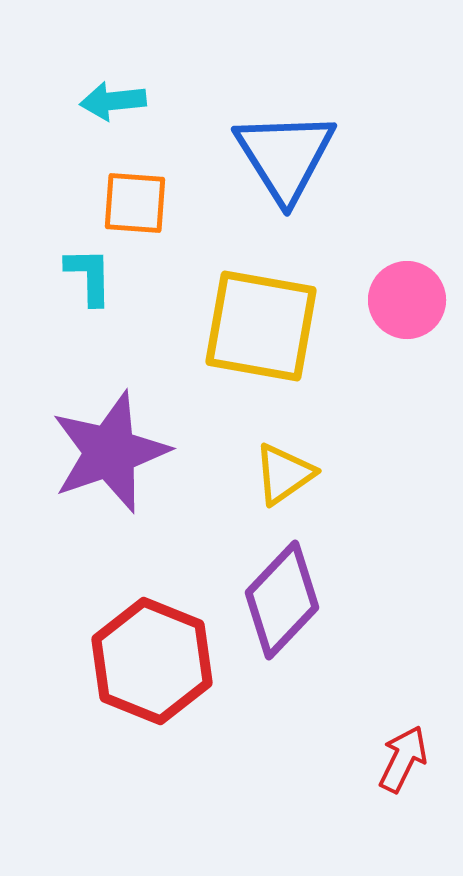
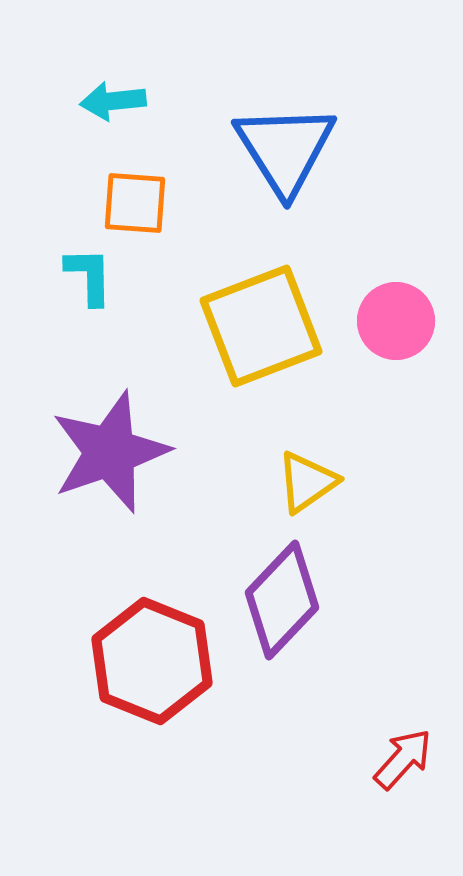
blue triangle: moved 7 px up
pink circle: moved 11 px left, 21 px down
yellow square: rotated 31 degrees counterclockwise
yellow triangle: moved 23 px right, 8 px down
red arrow: rotated 16 degrees clockwise
